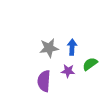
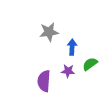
gray star: moved 16 px up
